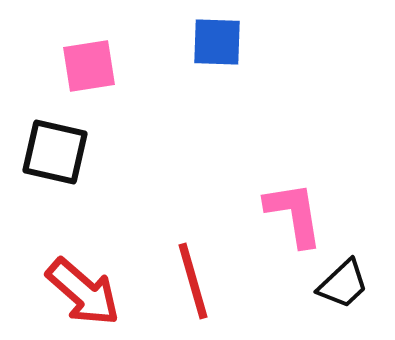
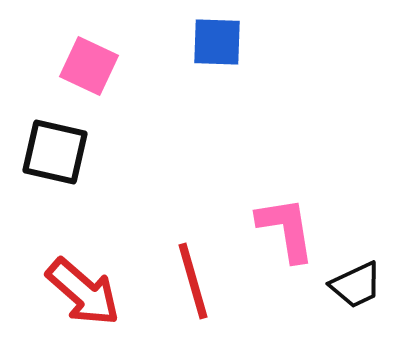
pink square: rotated 34 degrees clockwise
pink L-shape: moved 8 px left, 15 px down
black trapezoid: moved 13 px right, 1 px down; rotated 18 degrees clockwise
